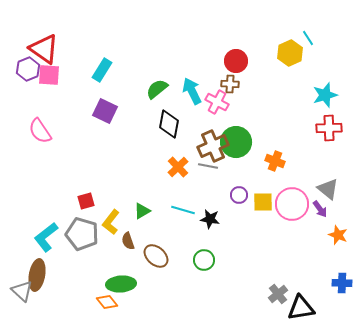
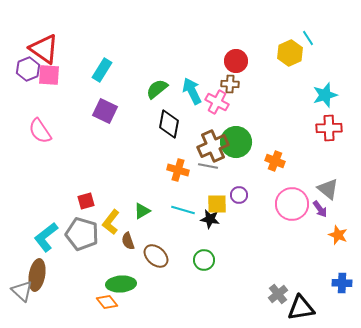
orange cross at (178, 167): moved 3 px down; rotated 30 degrees counterclockwise
yellow square at (263, 202): moved 46 px left, 2 px down
